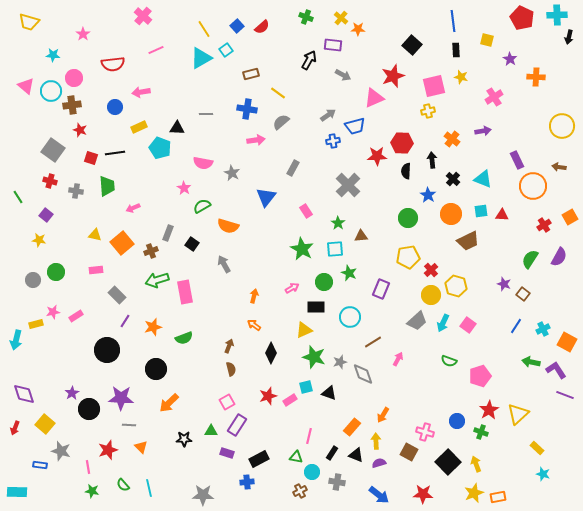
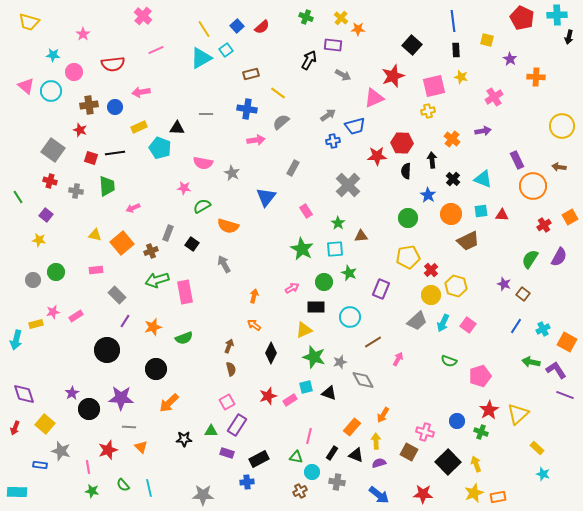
pink circle at (74, 78): moved 6 px up
brown cross at (72, 105): moved 17 px right
pink star at (184, 188): rotated 24 degrees counterclockwise
gray diamond at (363, 374): moved 6 px down; rotated 10 degrees counterclockwise
gray line at (129, 425): moved 2 px down
